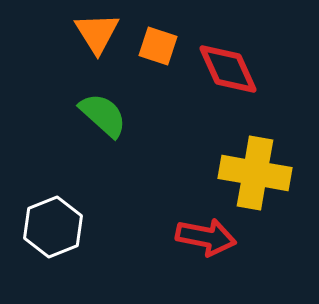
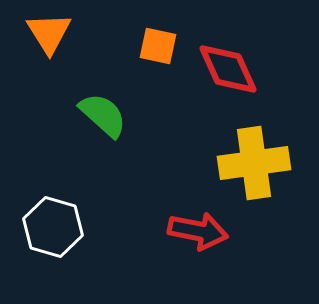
orange triangle: moved 48 px left
orange square: rotated 6 degrees counterclockwise
yellow cross: moved 1 px left, 10 px up; rotated 18 degrees counterclockwise
white hexagon: rotated 22 degrees counterclockwise
red arrow: moved 8 px left, 6 px up
